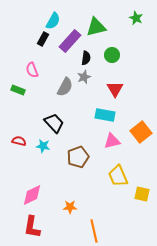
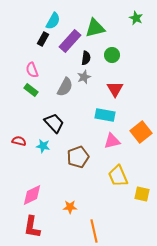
green triangle: moved 1 px left, 1 px down
green rectangle: moved 13 px right; rotated 16 degrees clockwise
